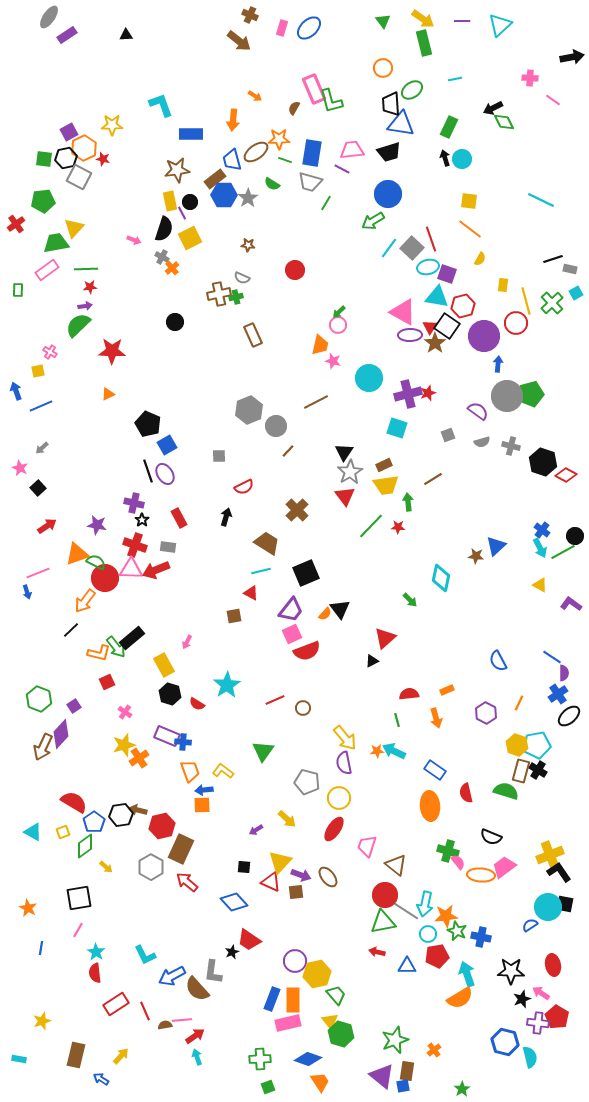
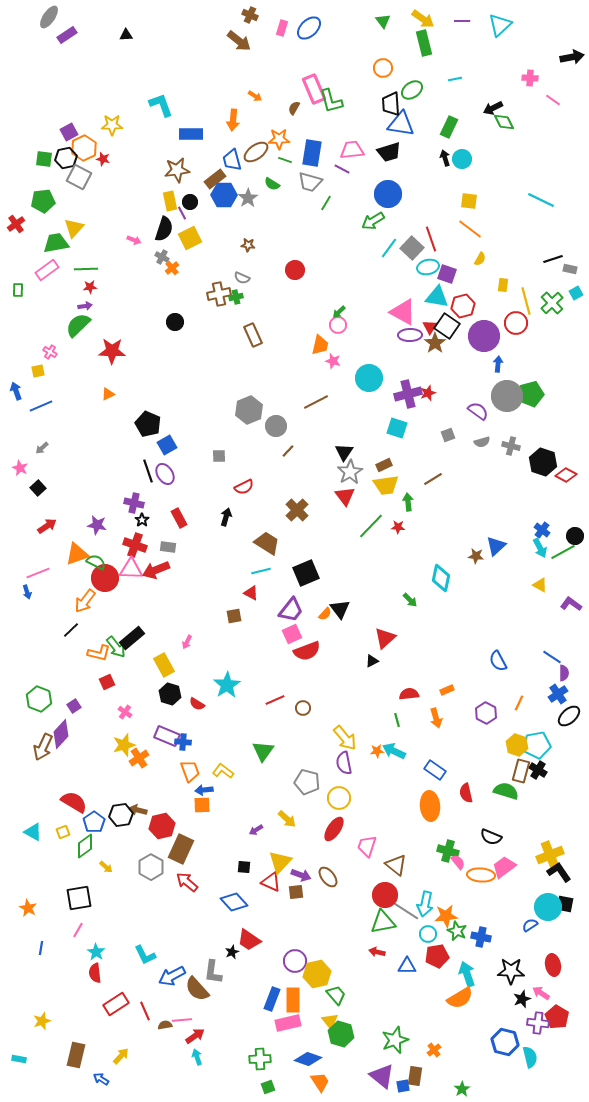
brown rectangle at (407, 1071): moved 8 px right, 5 px down
